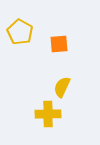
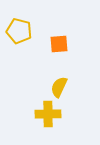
yellow pentagon: moved 1 px left, 1 px up; rotated 15 degrees counterclockwise
yellow semicircle: moved 3 px left
